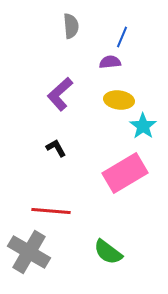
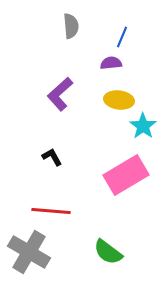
purple semicircle: moved 1 px right, 1 px down
black L-shape: moved 4 px left, 9 px down
pink rectangle: moved 1 px right, 2 px down
